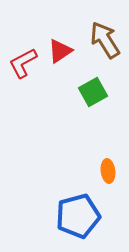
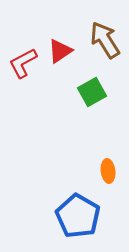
green square: moved 1 px left
blue pentagon: rotated 27 degrees counterclockwise
